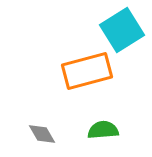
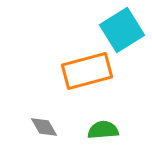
gray diamond: moved 2 px right, 7 px up
